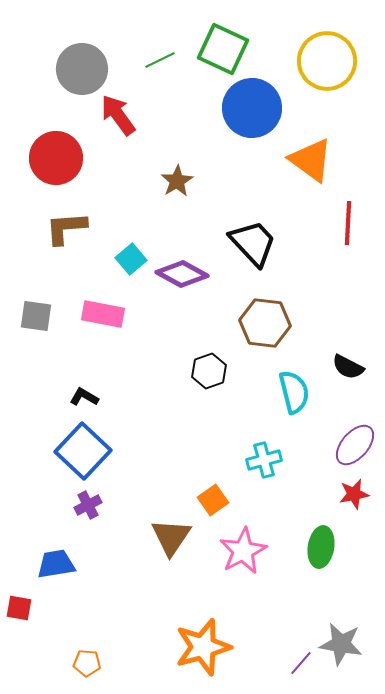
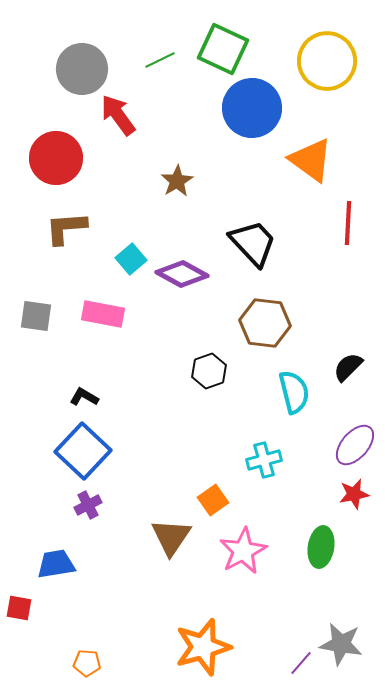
black semicircle: rotated 108 degrees clockwise
